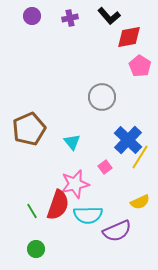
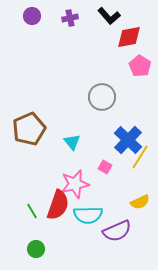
pink square: rotated 24 degrees counterclockwise
